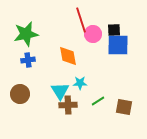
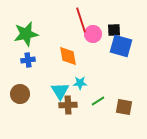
blue square: moved 3 px right, 1 px down; rotated 15 degrees clockwise
